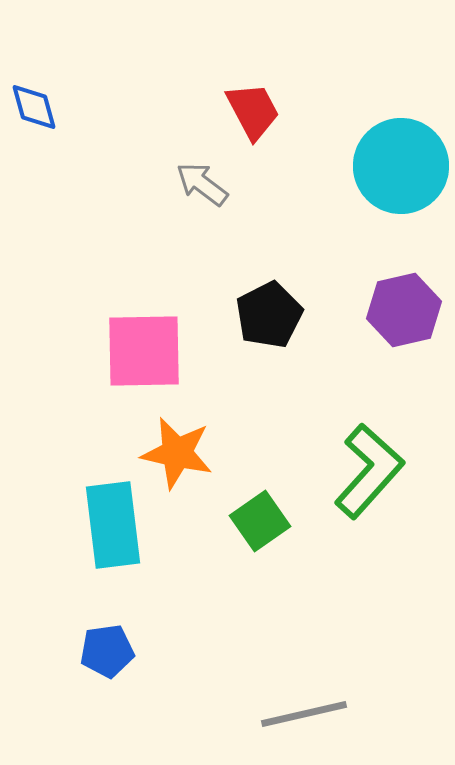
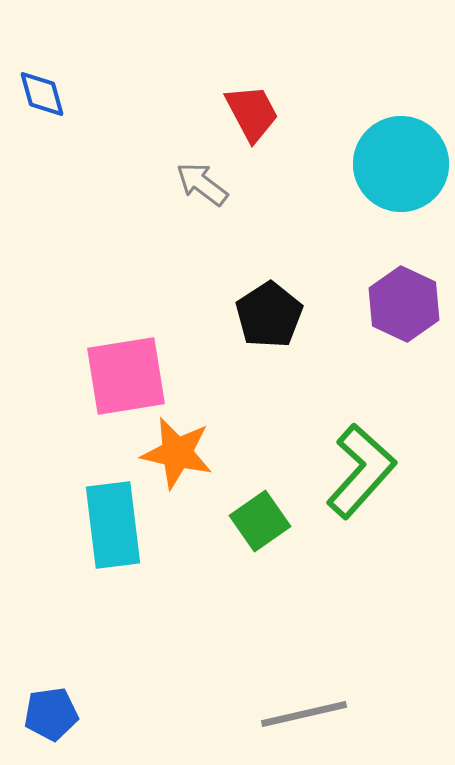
blue diamond: moved 8 px right, 13 px up
red trapezoid: moved 1 px left, 2 px down
cyan circle: moved 2 px up
purple hexagon: moved 6 px up; rotated 22 degrees counterclockwise
black pentagon: rotated 6 degrees counterclockwise
pink square: moved 18 px left, 25 px down; rotated 8 degrees counterclockwise
green L-shape: moved 8 px left
blue pentagon: moved 56 px left, 63 px down
